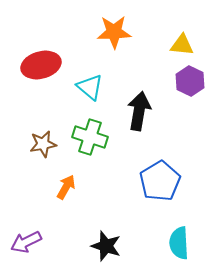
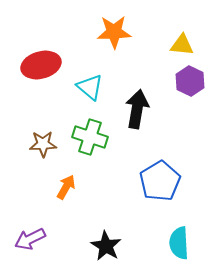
black arrow: moved 2 px left, 2 px up
brown star: rotated 8 degrees clockwise
purple arrow: moved 4 px right, 3 px up
black star: rotated 12 degrees clockwise
